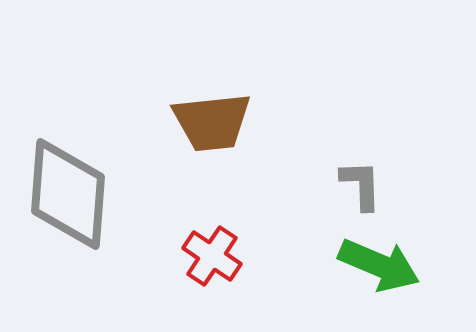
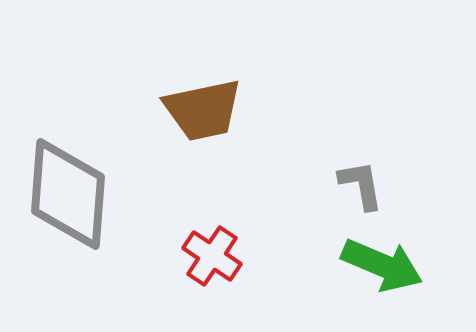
brown trapezoid: moved 9 px left, 12 px up; rotated 6 degrees counterclockwise
gray L-shape: rotated 8 degrees counterclockwise
green arrow: moved 3 px right
